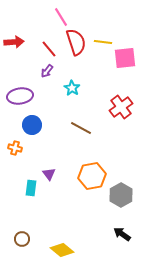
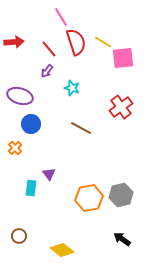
yellow line: rotated 24 degrees clockwise
pink square: moved 2 px left
cyan star: rotated 14 degrees counterclockwise
purple ellipse: rotated 25 degrees clockwise
blue circle: moved 1 px left, 1 px up
orange cross: rotated 32 degrees clockwise
orange hexagon: moved 3 px left, 22 px down
gray hexagon: rotated 15 degrees clockwise
black arrow: moved 5 px down
brown circle: moved 3 px left, 3 px up
